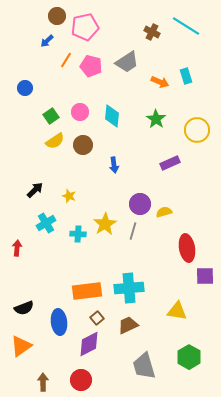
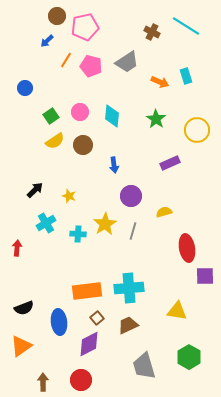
purple circle at (140, 204): moved 9 px left, 8 px up
